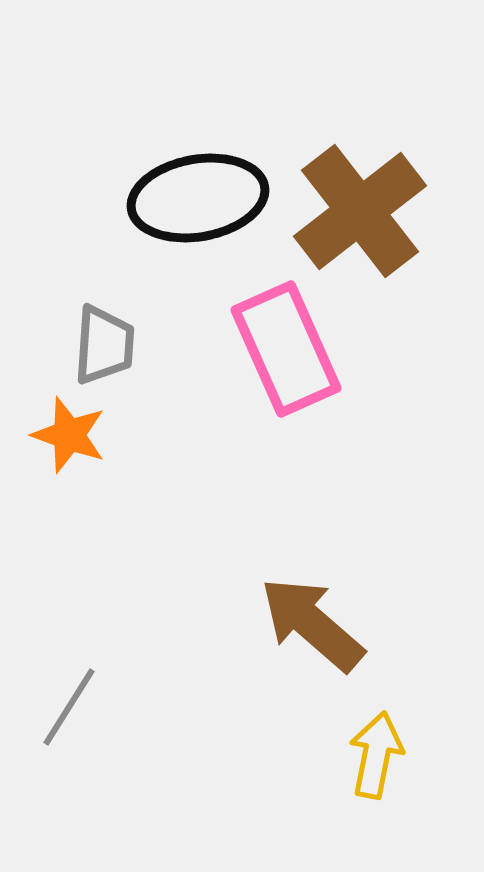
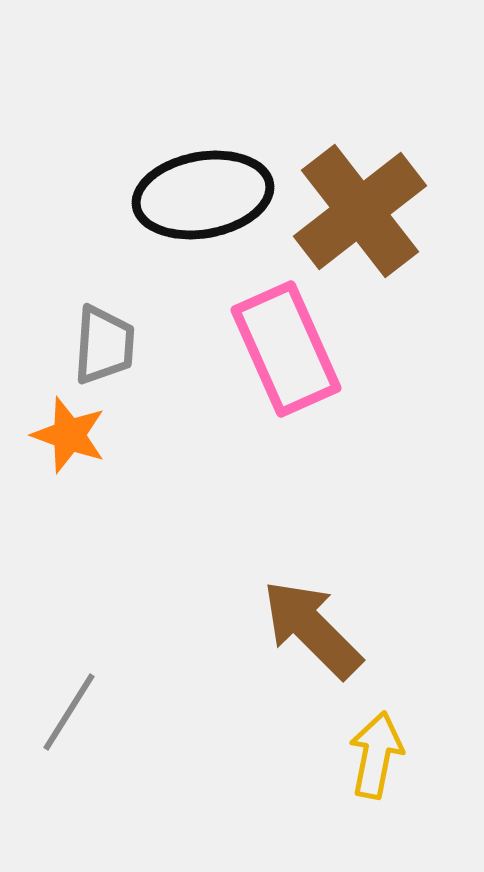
black ellipse: moved 5 px right, 3 px up
brown arrow: moved 5 px down; rotated 4 degrees clockwise
gray line: moved 5 px down
